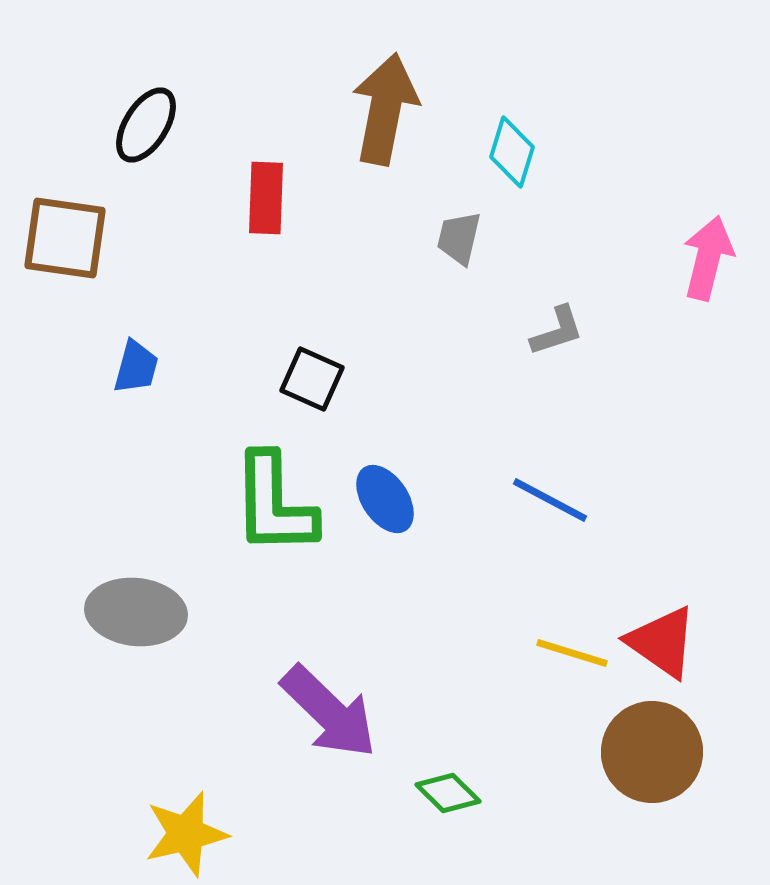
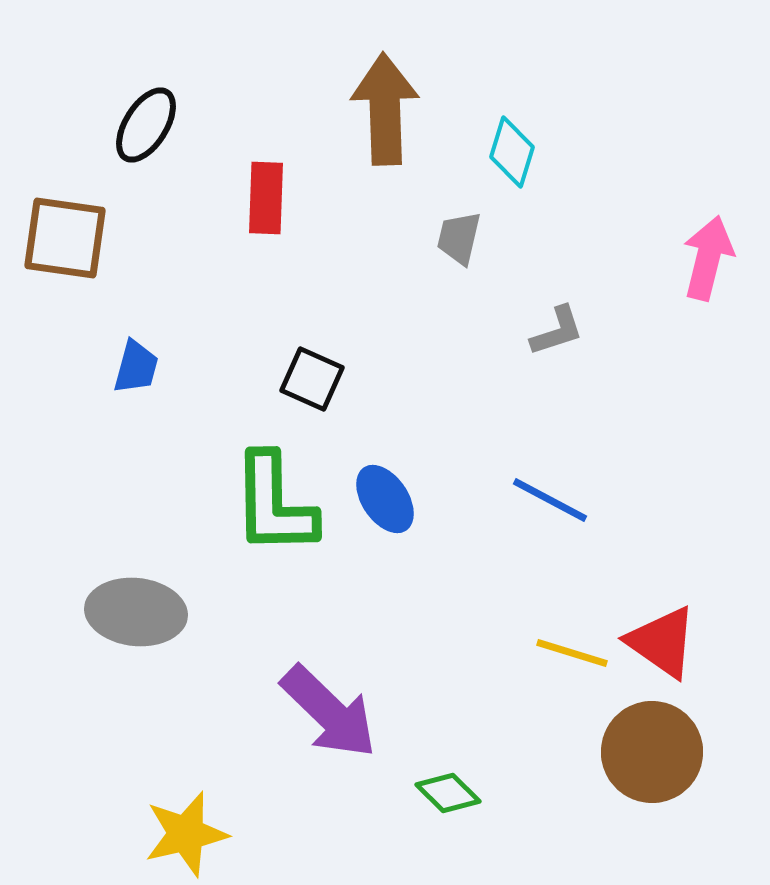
brown arrow: rotated 13 degrees counterclockwise
